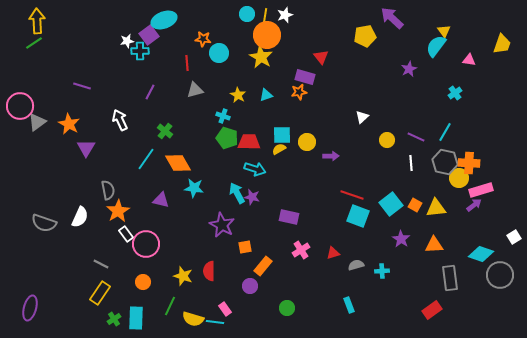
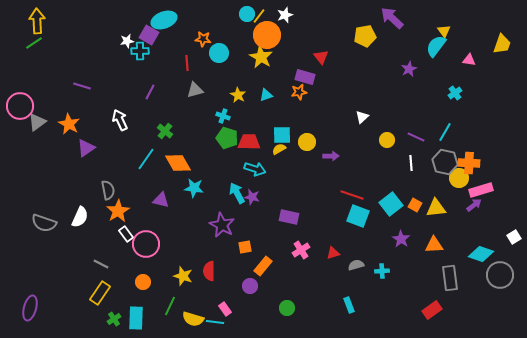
yellow line at (265, 16): moved 6 px left; rotated 28 degrees clockwise
purple square at (149, 35): rotated 24 degrees counterclockwise
purple triangle at (86, 148): rotated 24 degrees clockwise
